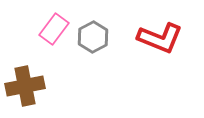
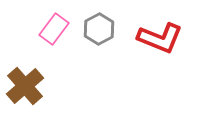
gray hexagon: moved 6 px right, 8 px up
brown cross: rotated 30 degrees counterclockwise
